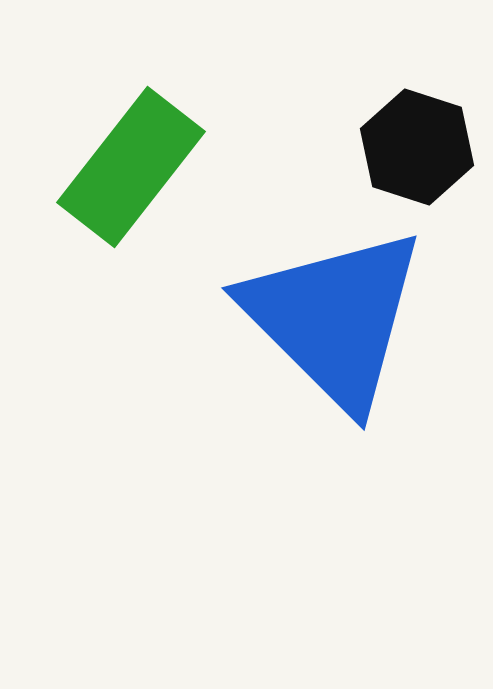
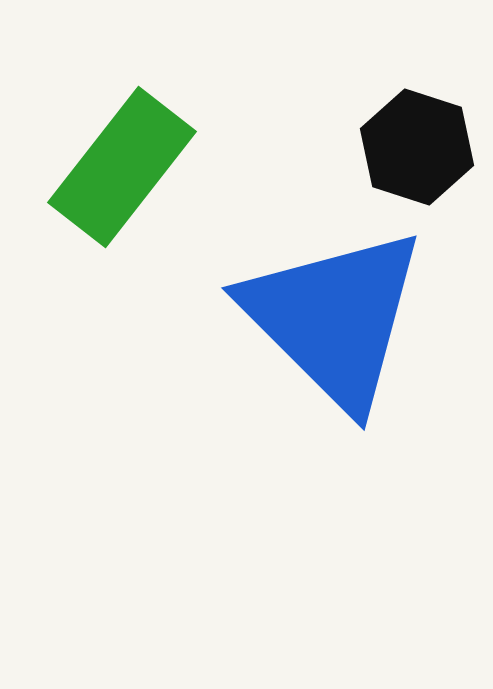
green rectangle: moved 9 px left
